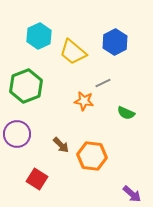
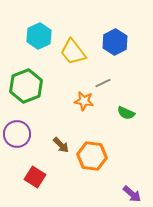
yellow trapezoid: rotated 12 degrees clockwise
red square: moved 2 px left, 2 px up
